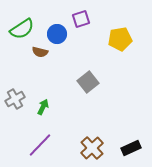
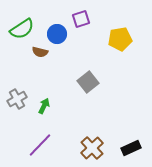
gray cross: moved 2 px right
green arrow: moved 1 px right, 1 px up
